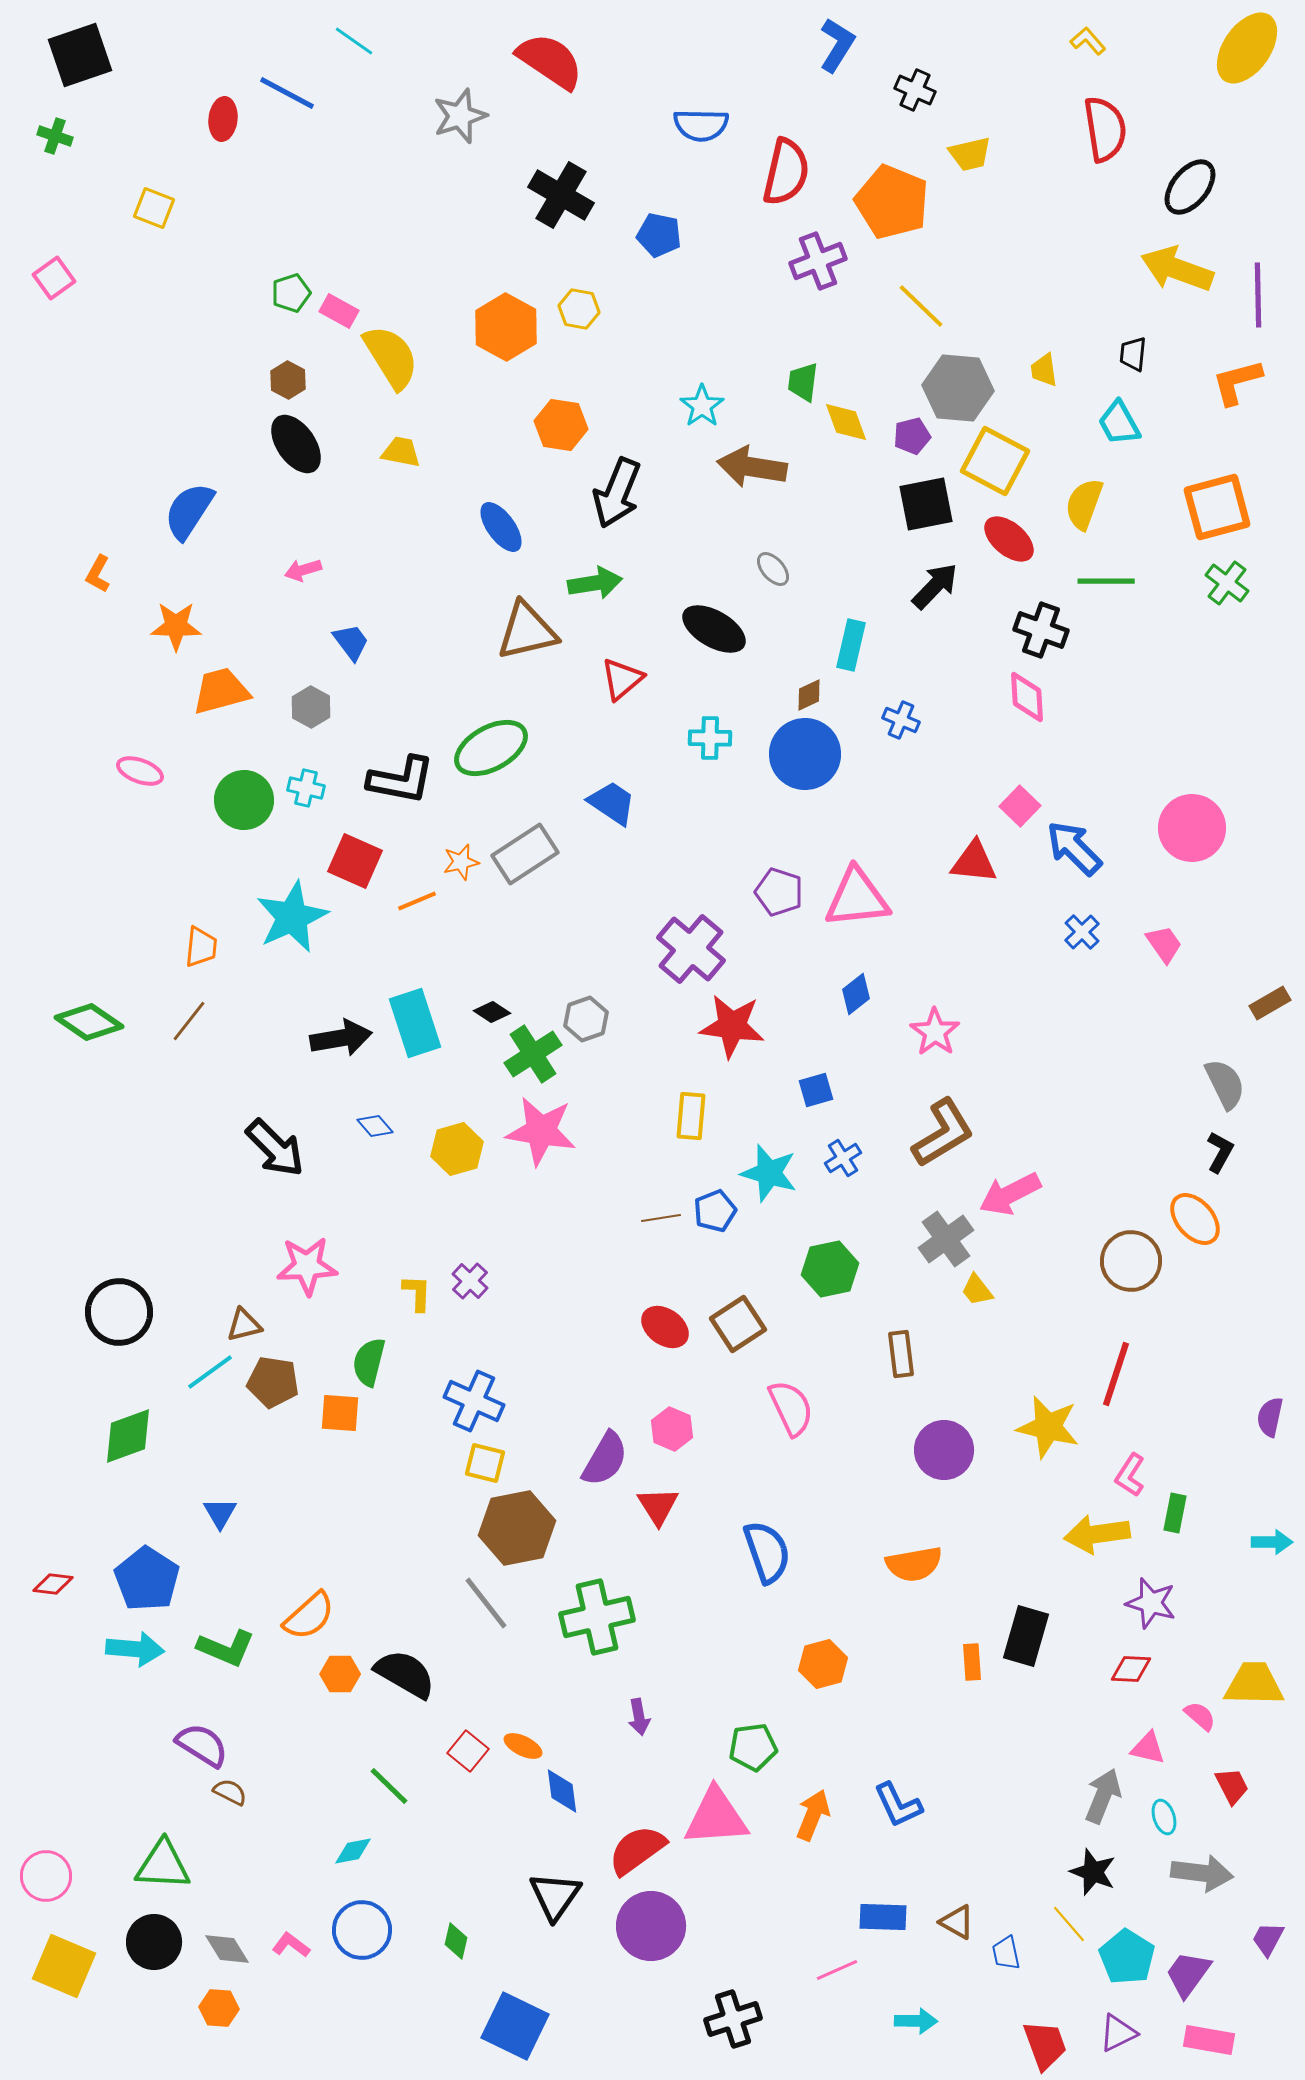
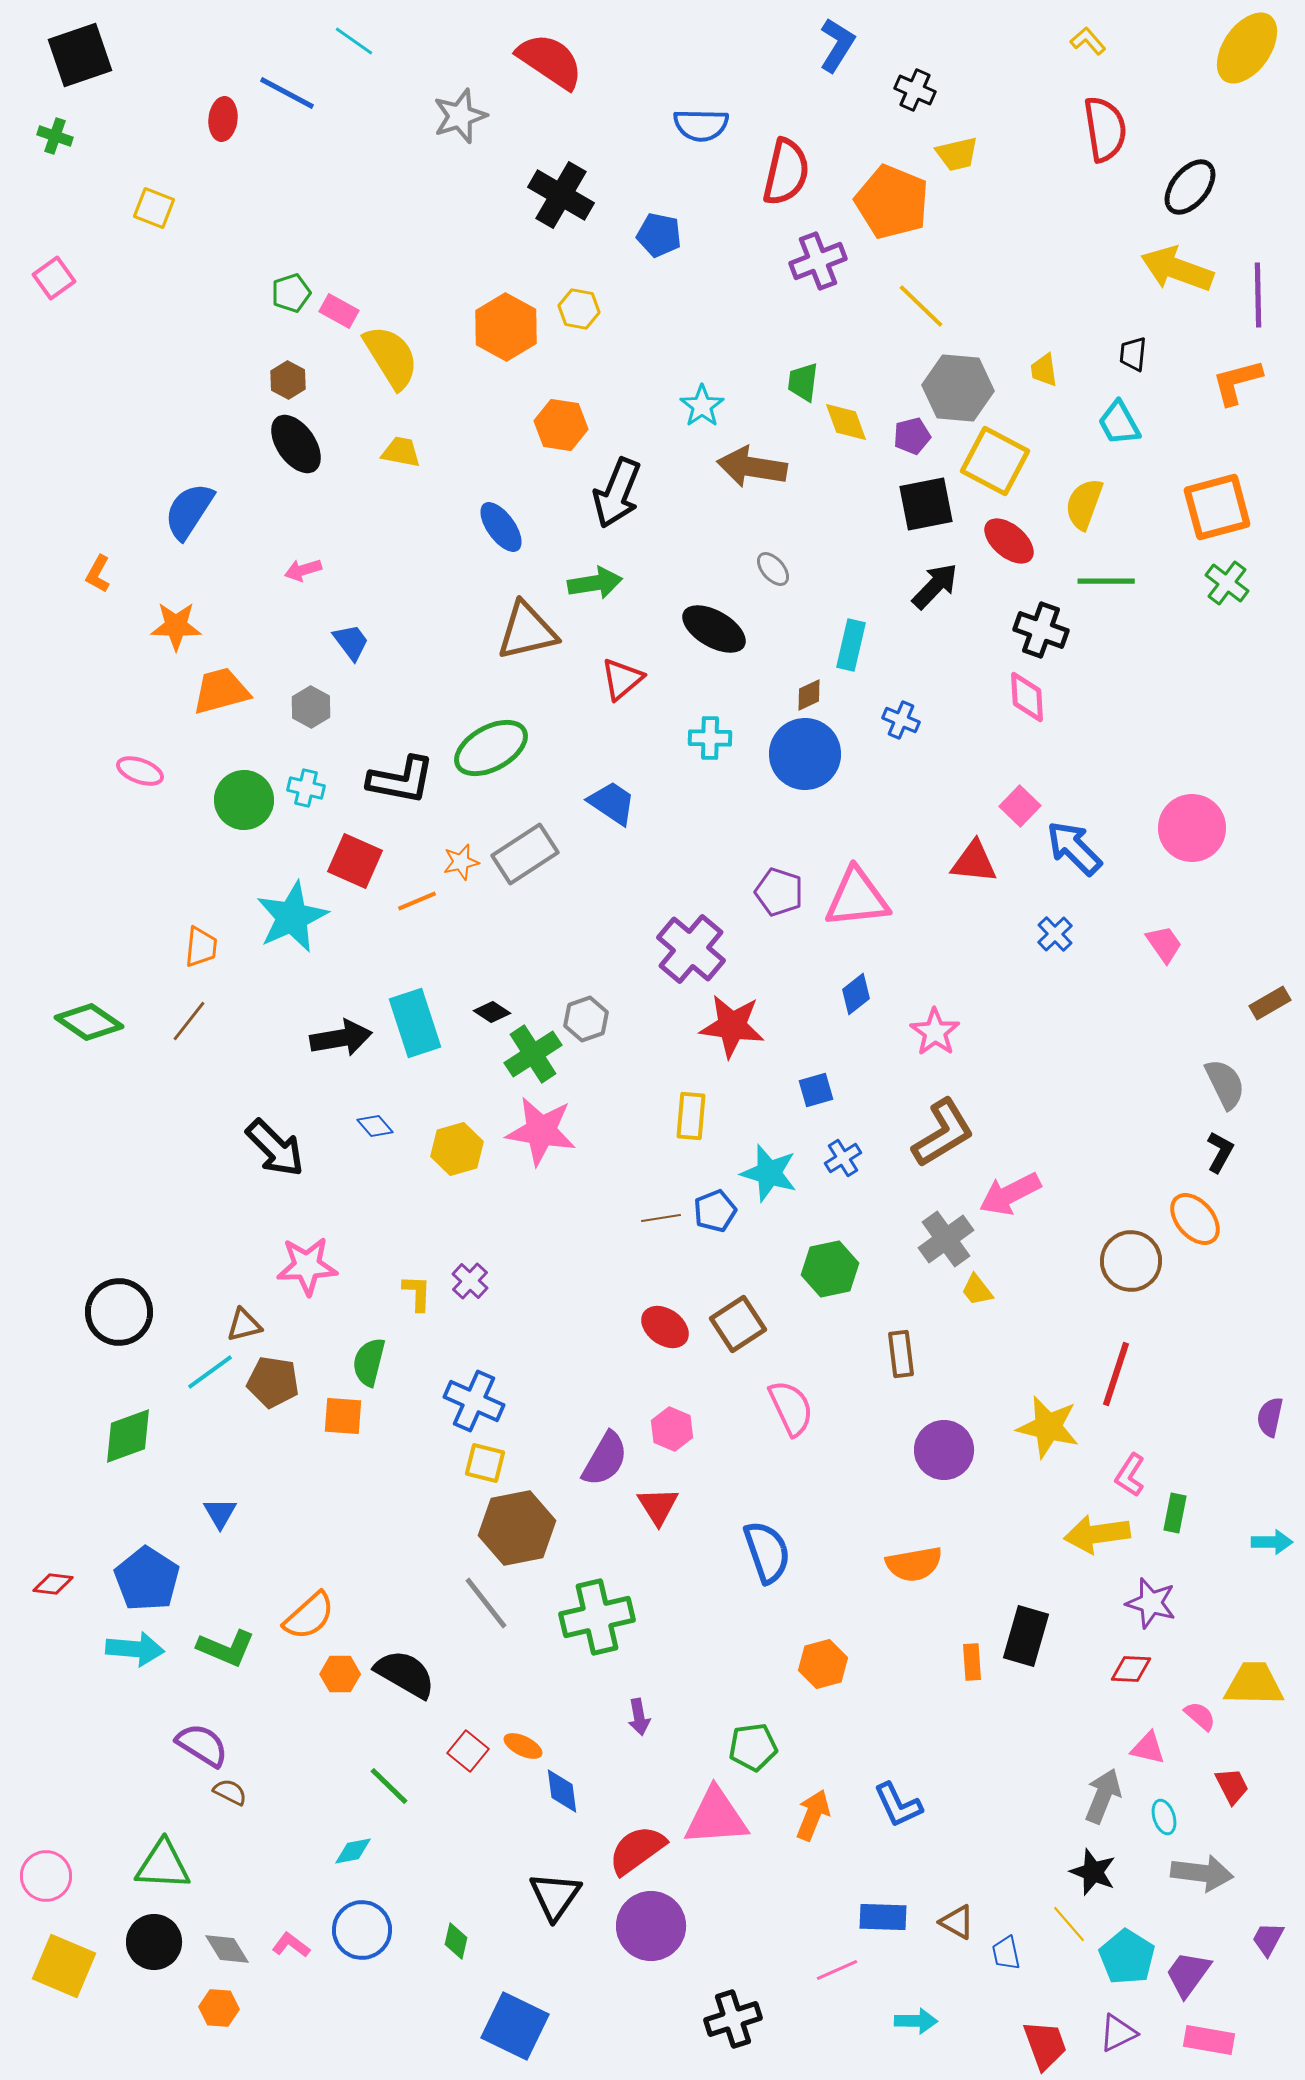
yellow trapezoid at (970, 154): moved 13 px left
red ellipse at (1009, 539): moved 2 px down
blue cross at (1082, 932): moved 27 px left, 2 px down
orange square at (340, 1413): moved 3 px right, 3 px down
